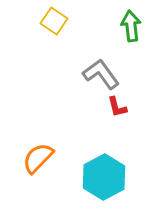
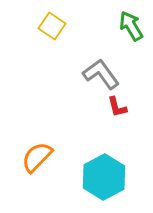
yellow square: moved 2 px left, 5 px down
green arrow: rotated 24 degrees counterclockwise
orange semicircle: moved 1 px left, 1 px up
